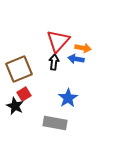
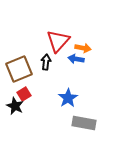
black arrow: moved 8 px left
gray rectangle: moved 29 px right
